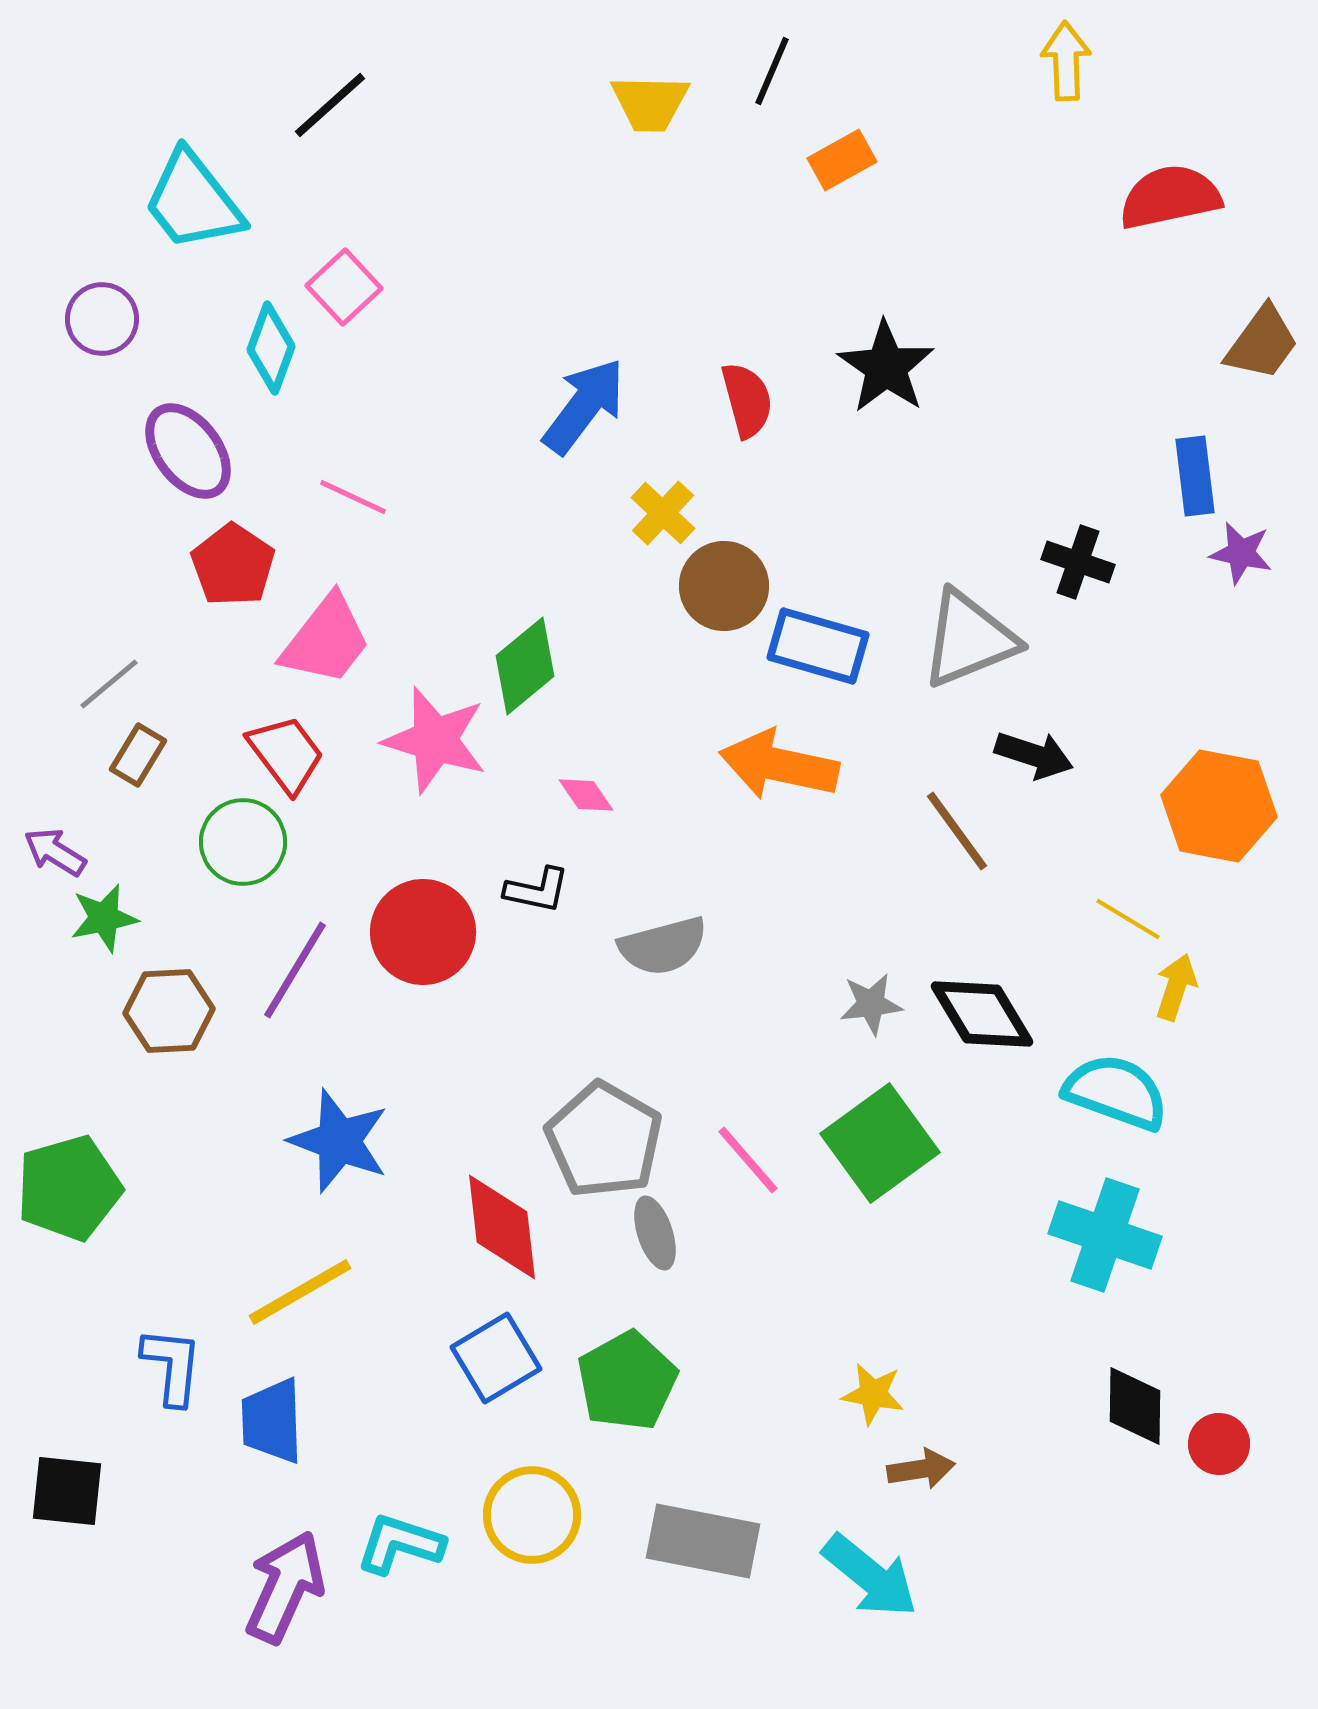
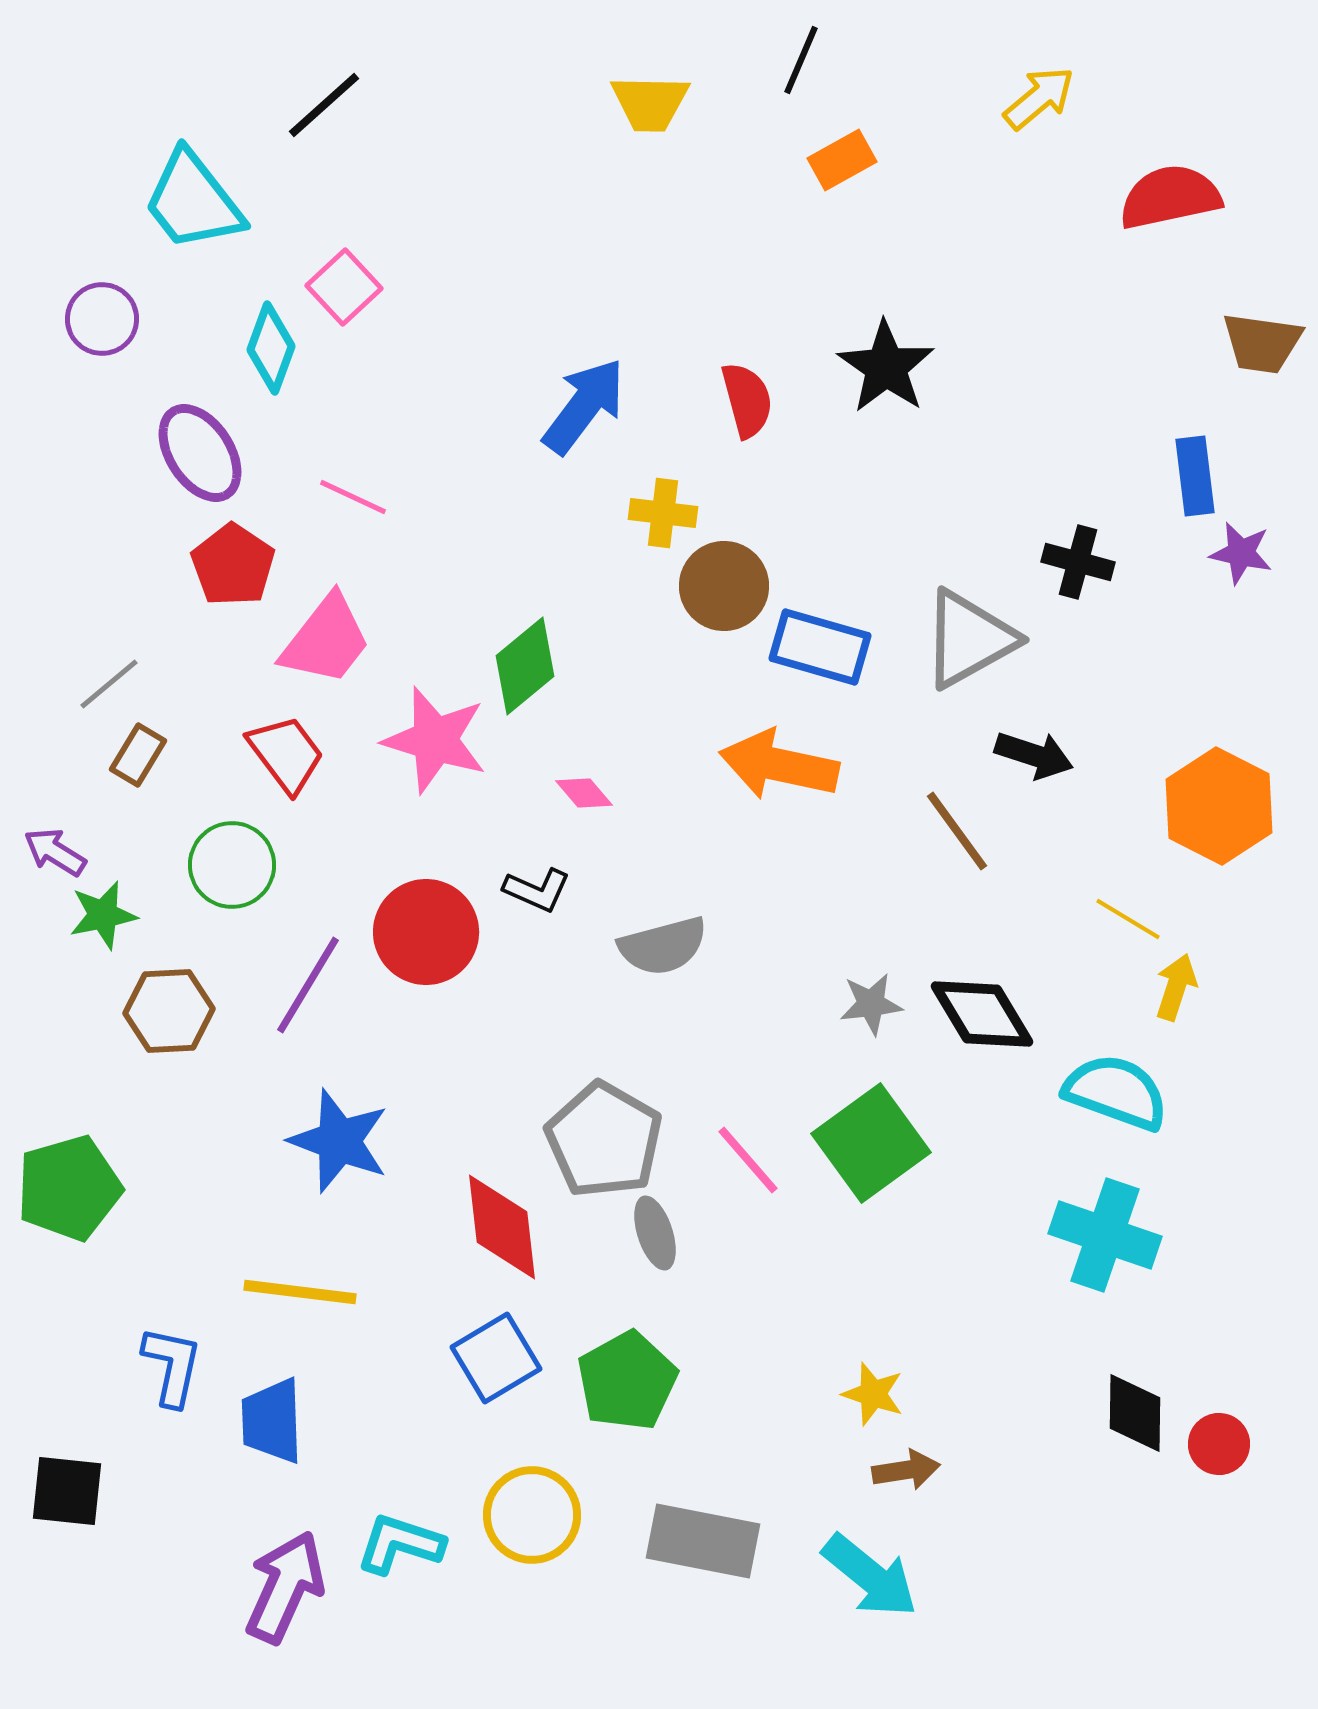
yellow arrow at (1066, 61): moved 27 px left, 37 px down; rotated 52 degrees clockwise
black line at (772, 71): moved 29 px right, 11 px up
black line at (330, 105): moved 6 px left
brown trapezoid at (1262, 343): rotated 62 degrees clockwise
purple ellipse at (188, 451): moved 12 px right, 2 px down; rotated 4 degrees clockwise
yellow cross at (663, 513): rotated 36 degrees counterclockwise
black cross at (1078, 562): rotated 4 degrees counterclockwise
gray triangle at (969, 639): rotated 7 degrees counterclockwise
blue rectangle at (818, 646): moved 2 px right, 1 px down
pink diamond at (586, 795): moved 2 px left, 2 px up; rotated 6 degrees counterclockwise
orange hexagon at (1219, 806): rotated 16 degrees clockwise
green circle at (243, 842): moved 11 px left, 23 px down
black L-shape at (537, 890): rotated 12 degrees clockwise
green star at (104, 918): moved 1 px left, 3 px up
red circle at (423, 932): moved 3 px right
purple line at (295, 970): moved 13 px right, 15 px down
green square at (880, 1143): moved 9 px left
yellow line at (300, 1292): rotated 37 degrees clockwise
blue L-shape at (172, 1366): rotated 6 degrees clockwise
yellow star at (873, 1394): rotated 8 degrees clockwise
black diamond at (1135, 1406): moved 7 px down
brown arrow at (921, 1469): moved 15 px left, 1 px down
